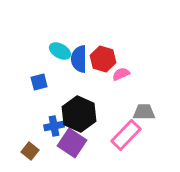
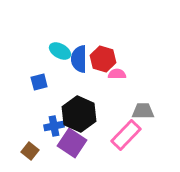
pink semicircle: moved 4 px left; rotated 24 degrees clockwise
gray trapezoid: moved 1 px left, 1 px up
